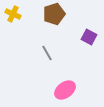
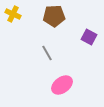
brown pentagon: moved 2 px down; rotated 15 degrees clockwise
pink ellipse: moved 3 px left, 5 px up
